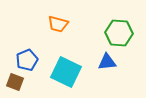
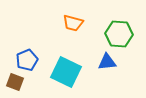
orange trapezoid: moved 15 px right, 1 px up
green hexagon: moved 1 px down
